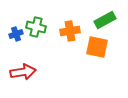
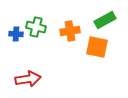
blue cross: rotated 24 degrees clockwise
red arrow: moved 5 px right, 7 px down
